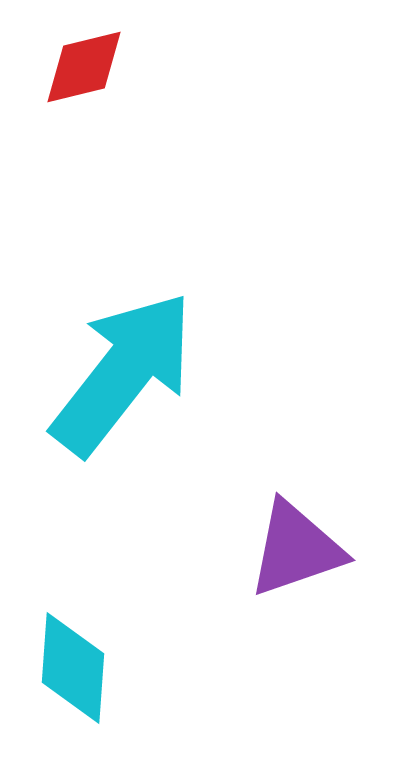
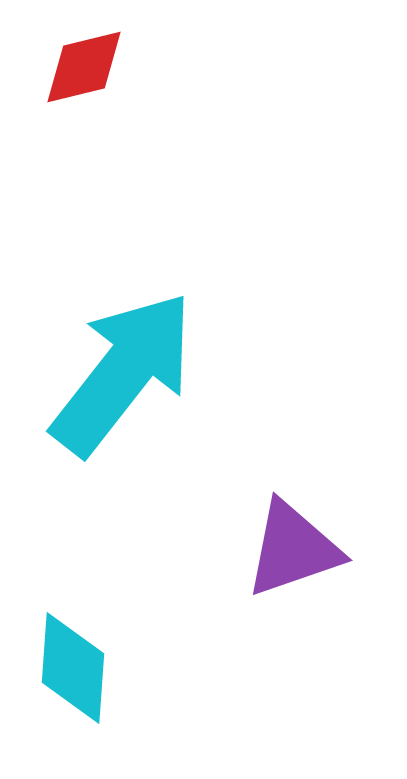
purple triangle: moved 3 px left
